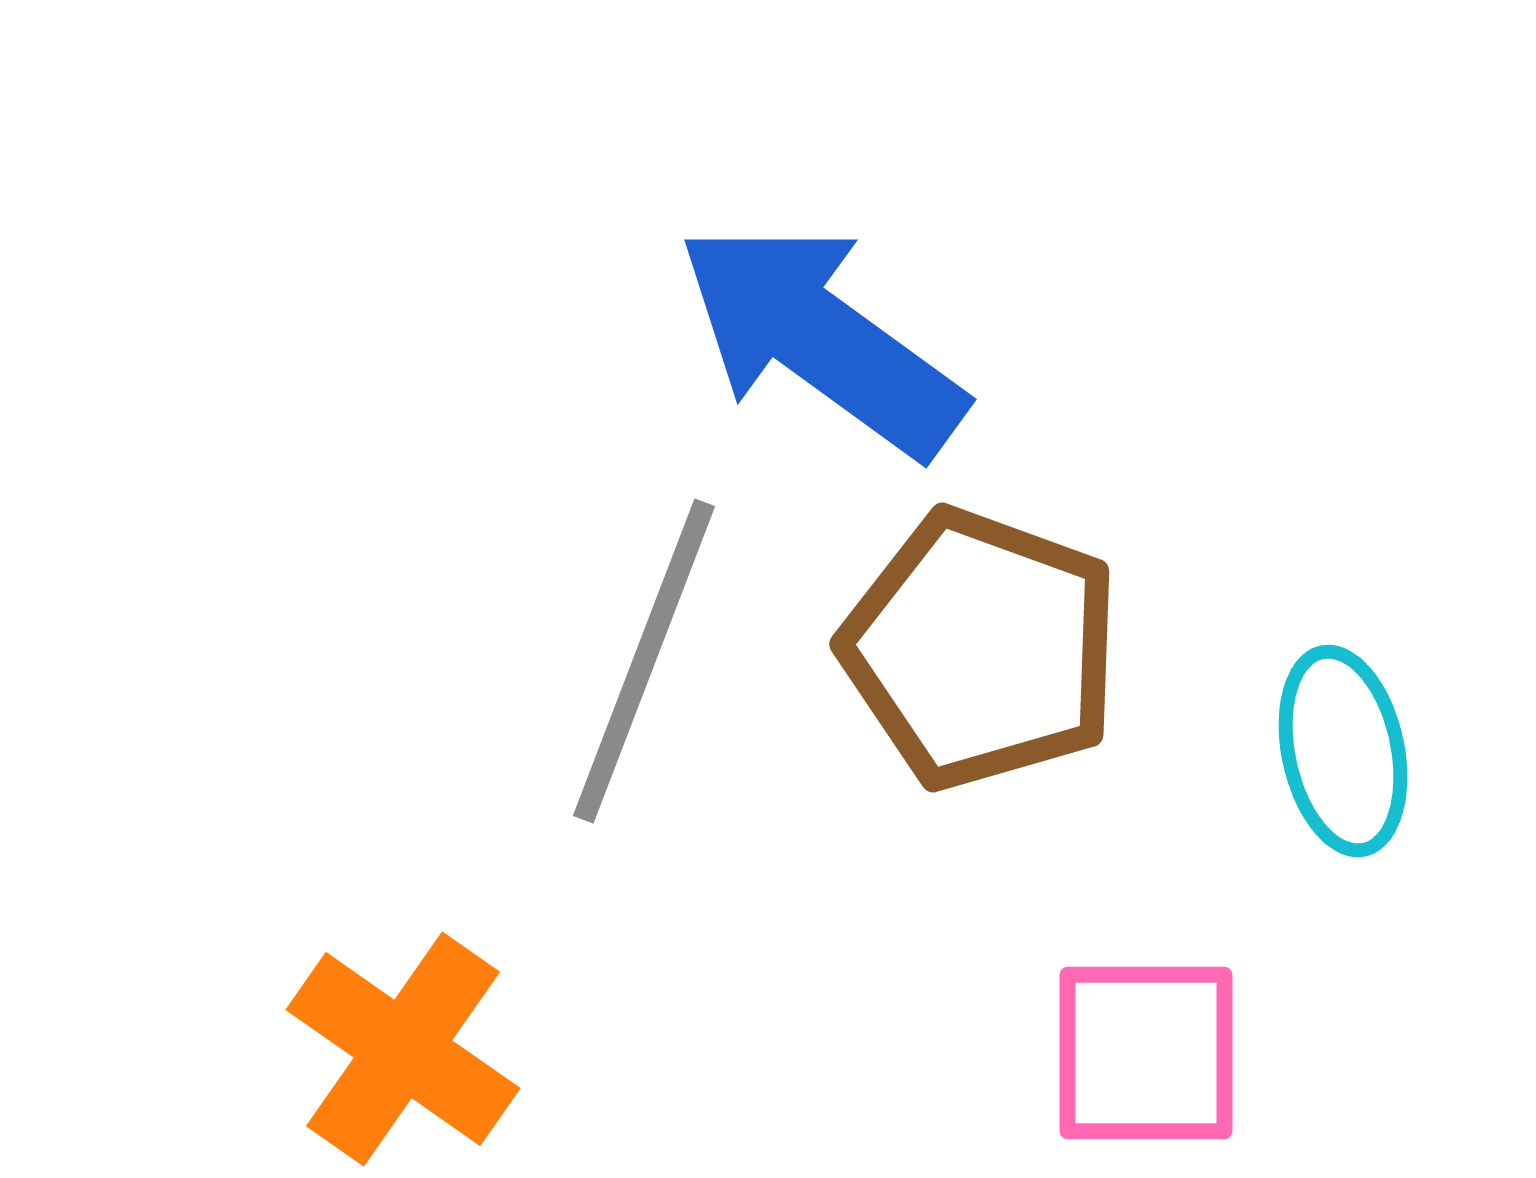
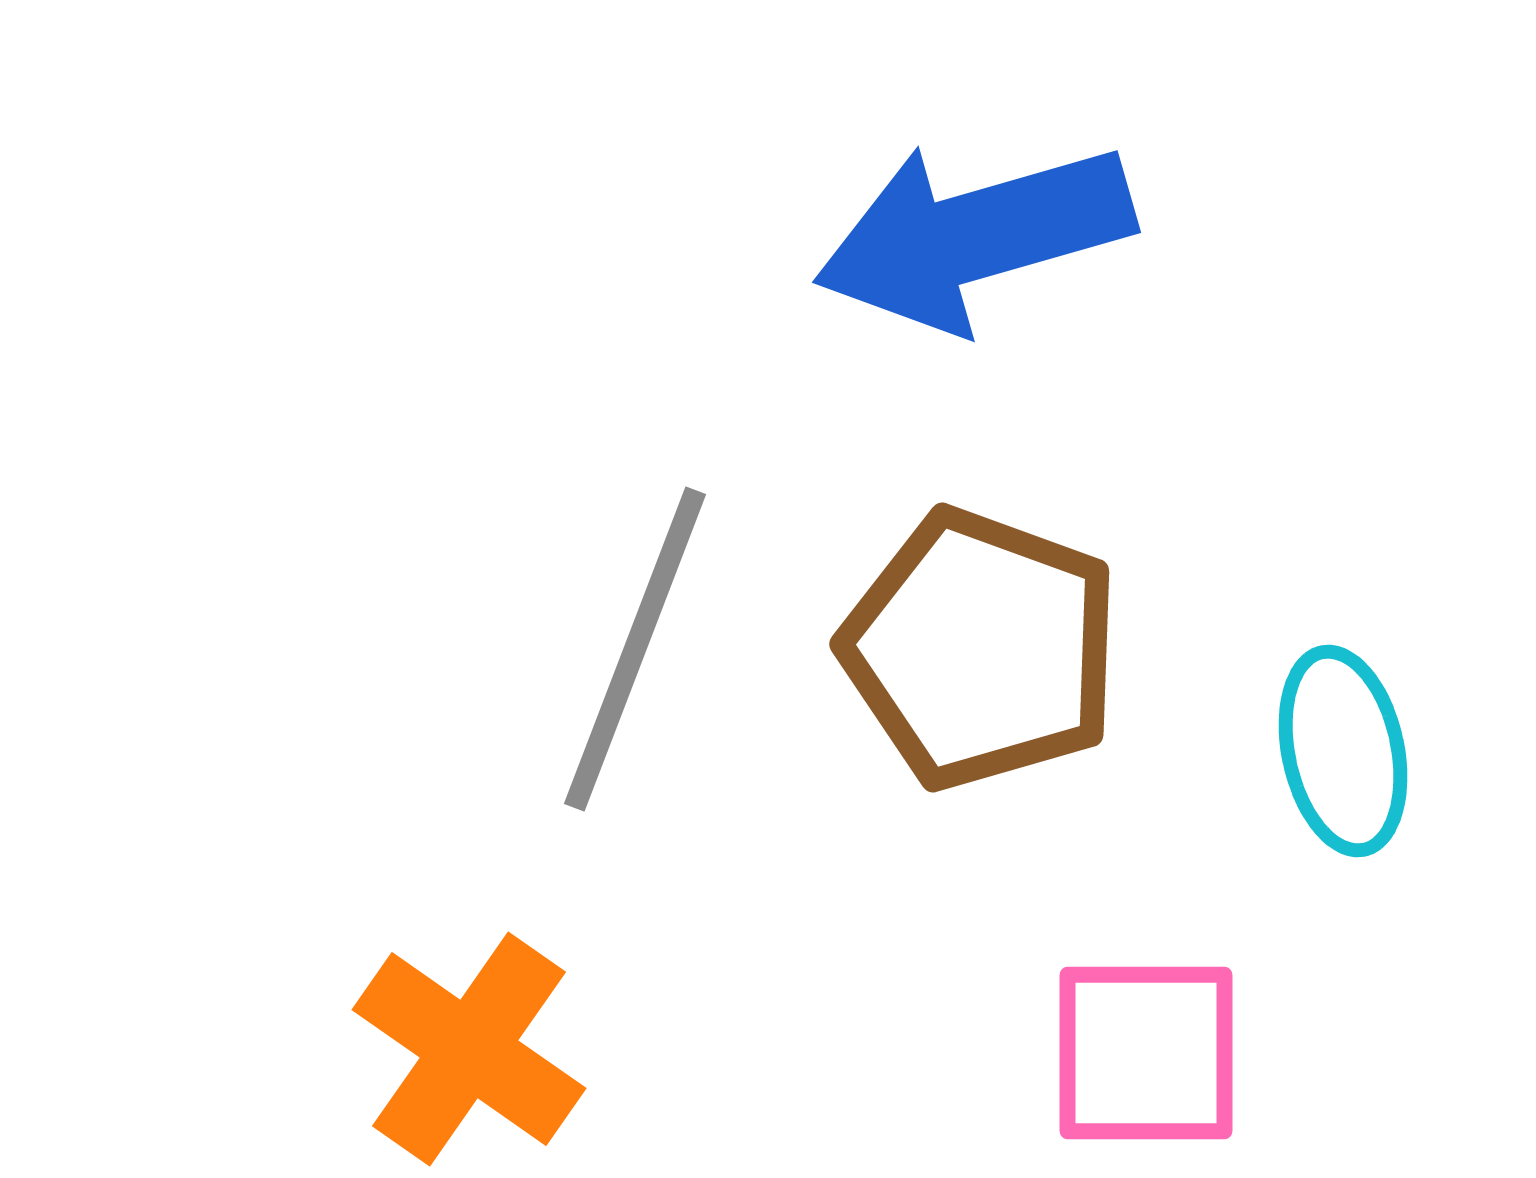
blue arrow: moved 153 px right, 103 px up; rotated 52 degrees counterclockwise
gray line: moved 9 px left, 12 px up
orange cross: moved 66 px right
